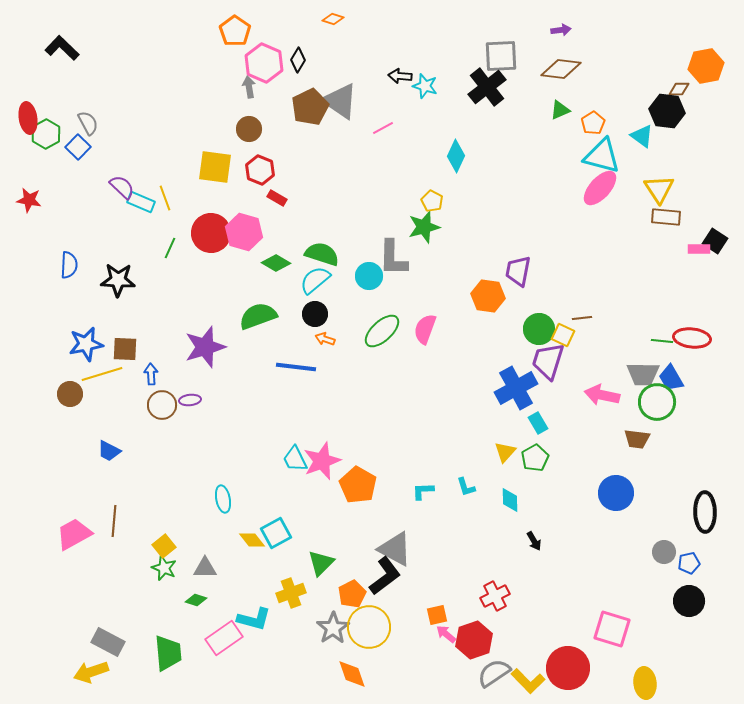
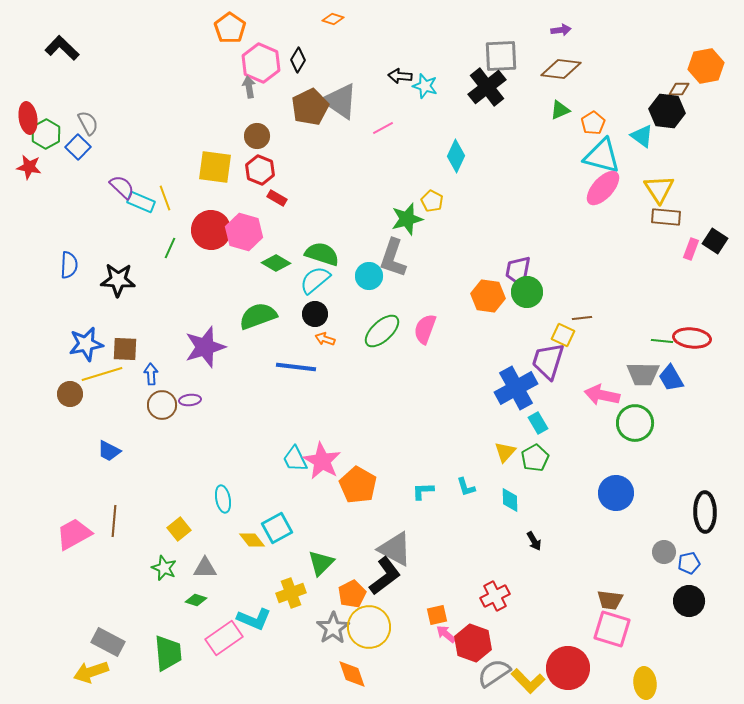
orange pentagon at (235, 31): moved 5 px left, 3 px up
pink hexagon at (264, 63): moved 3 px left
brown circle at (249, 129): moved 8 px right, 7 px down
pink ellipse at (600, 188): moved 3 px right
red star at (29, 200): moved 33 px up
green star at (424, 227): moved 17 px left, 8 px up
red circle at (211, 233): moved 3 px up
pink rectangle at (699, 249): moved 8 px left; rotated 70 degrees counterclockwise
gray L-shape at (393, 258): rotated 18 degrees clockwise
green circle at (539, 329): moved 12 px left, 37 px up
green circle at (657, 402): moved 22 px left, 21 px down
brown trapezoid at (637, 439): moved 27 px left, 161 px down
pink star at (322, 461): rotated 21 degrees counterclockwise
cyan square at (276, 533): moved 1 px right, 5 px up
yellow square at (164, 546): moved 15 px right, 17 px up
cyan L-shape at (254, 619): rotated 8 degrees clockwise
red hexagon at (474, 640): moved 1 px left, 3 px down; rotated 21 degrees counterclockwise
